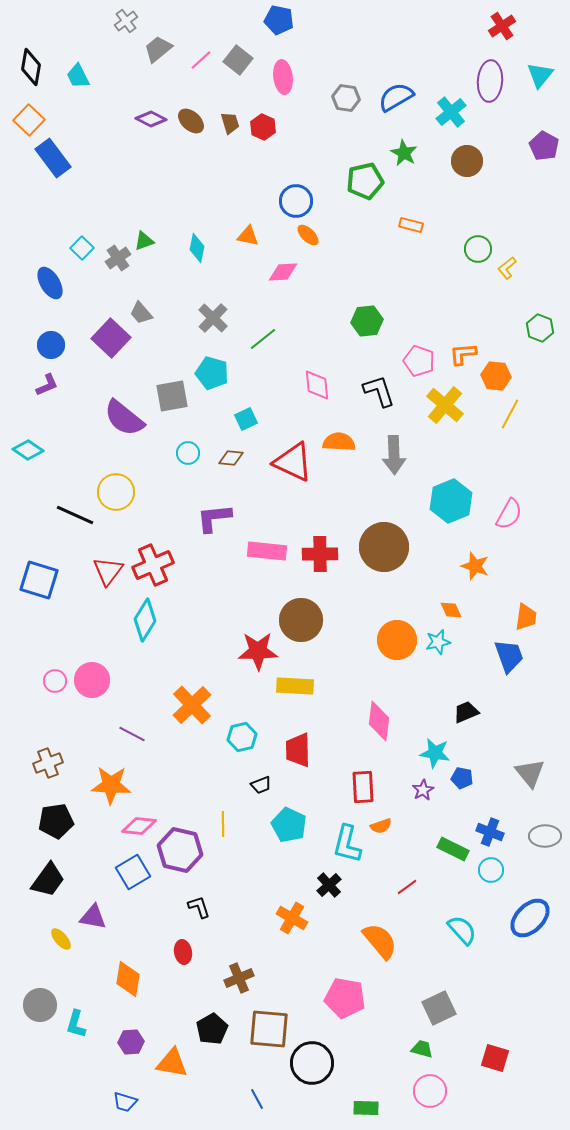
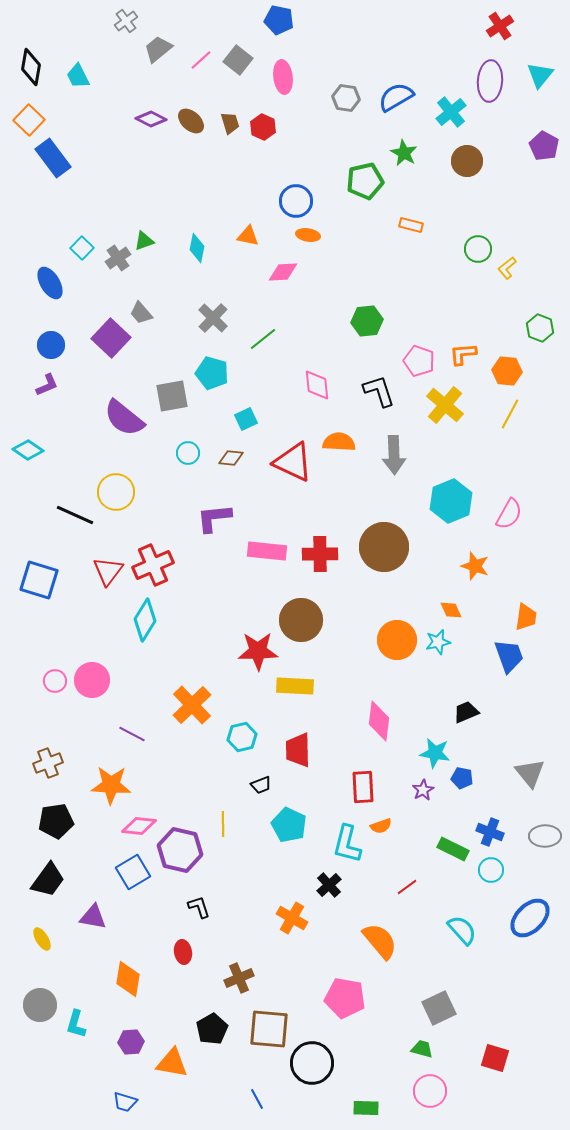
red cross at (502, 26): moved 2 px left
orange ellipse at (308, 235): rotated 35 degrees counterclockwise
orange hexagon at (496, 376): moved 11 px right, 5 px up
yellow ellipse at (61, 939): moved 19 px left; rotated 10 degrees clockwise
